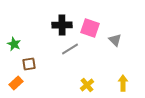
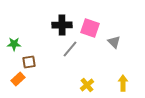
gray triangle: moved 1 px left, 2 px down
green star: rotated 24 degrees counterclockwise
gray line: rotated 18 degrees counterclockwise
brown square: moved 2 px up
orange rectangle: moved 2 px right, 4 px up
